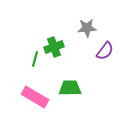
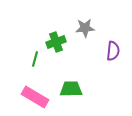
gray star: moved 2 px left
green cross: moved 2 px right, 5 px up
purple semicircle: moved 8 px right; rotated 30 degrees counterclockwise
green trapezoid: moved 1 px right, 1 px down
